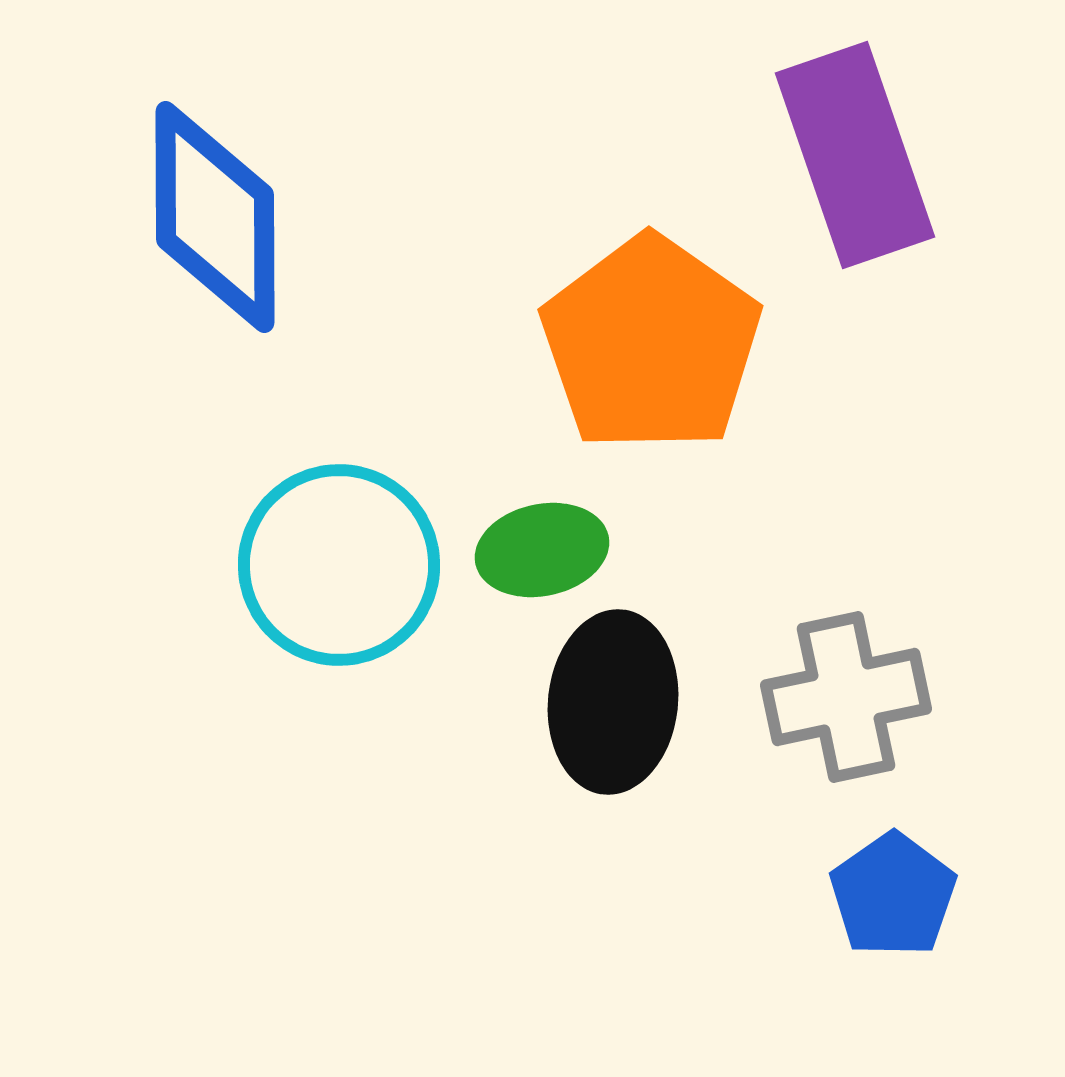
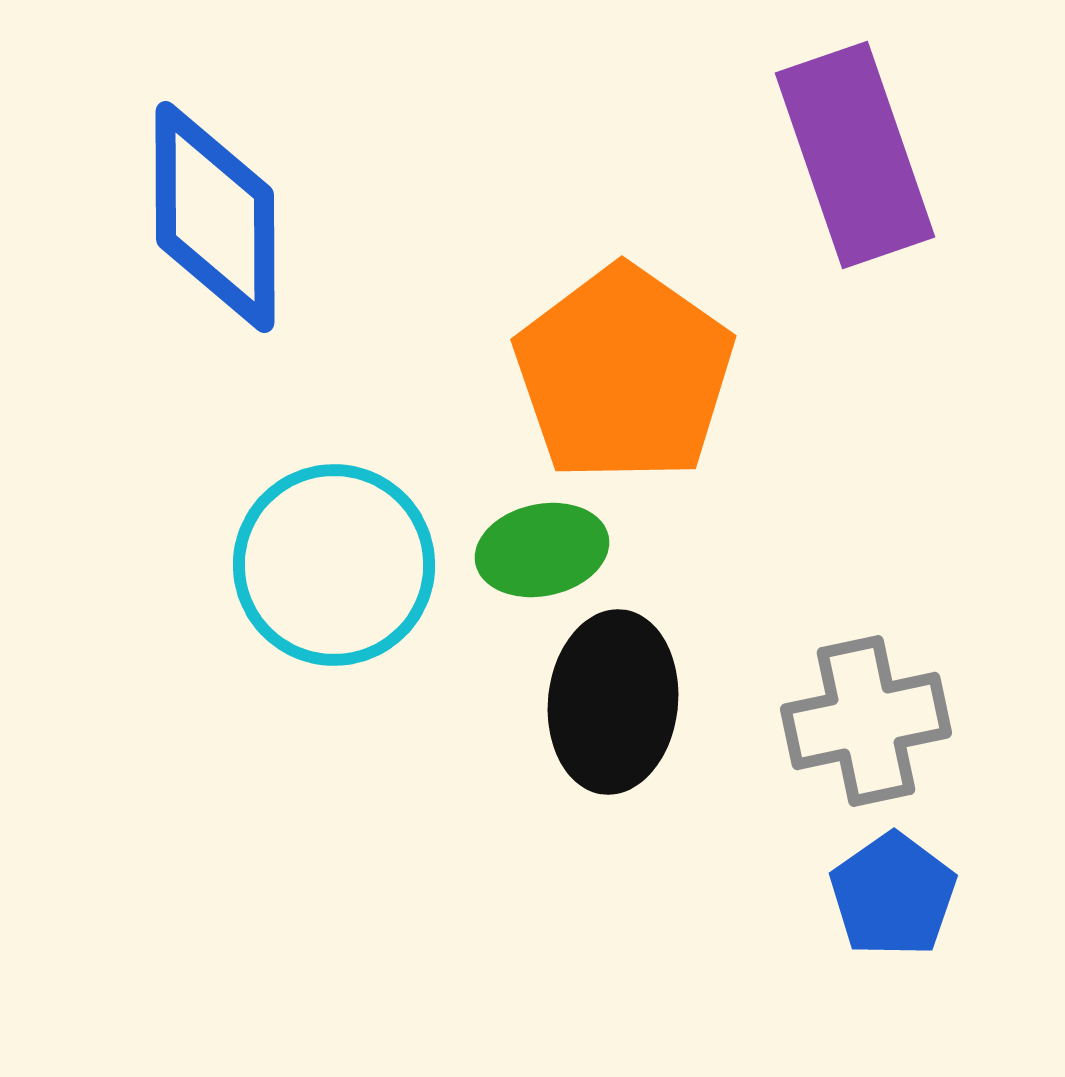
orange pentagon: moved 27 px left, 30 px down
cyan circle: moved 5 px left
gray cross: moved 20 px right, 24 px down
